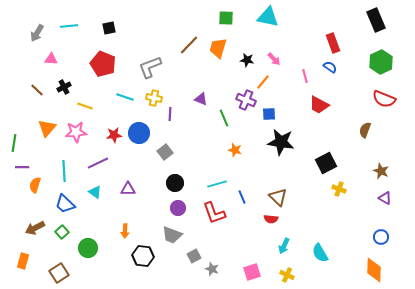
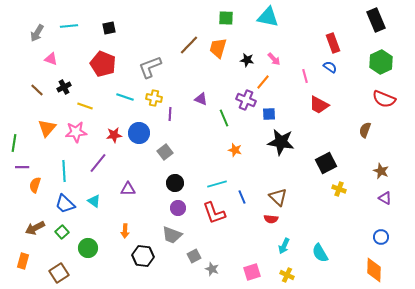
pink triangle at (51, 59): rotated 16 degrees clockwise
purple line at (98, 163): rotated 25 degrees counterclockwise
cyan triangle at (95, 192): moved 1 px left, 9 px down
